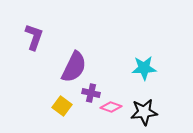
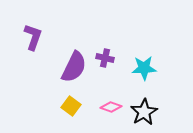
purple L-shape: moved 1 px left
purple cross: moved 14 px right, 35 px up
yellow square: moved 9 px right
black star: rotated 24 degrees counterclockwise
